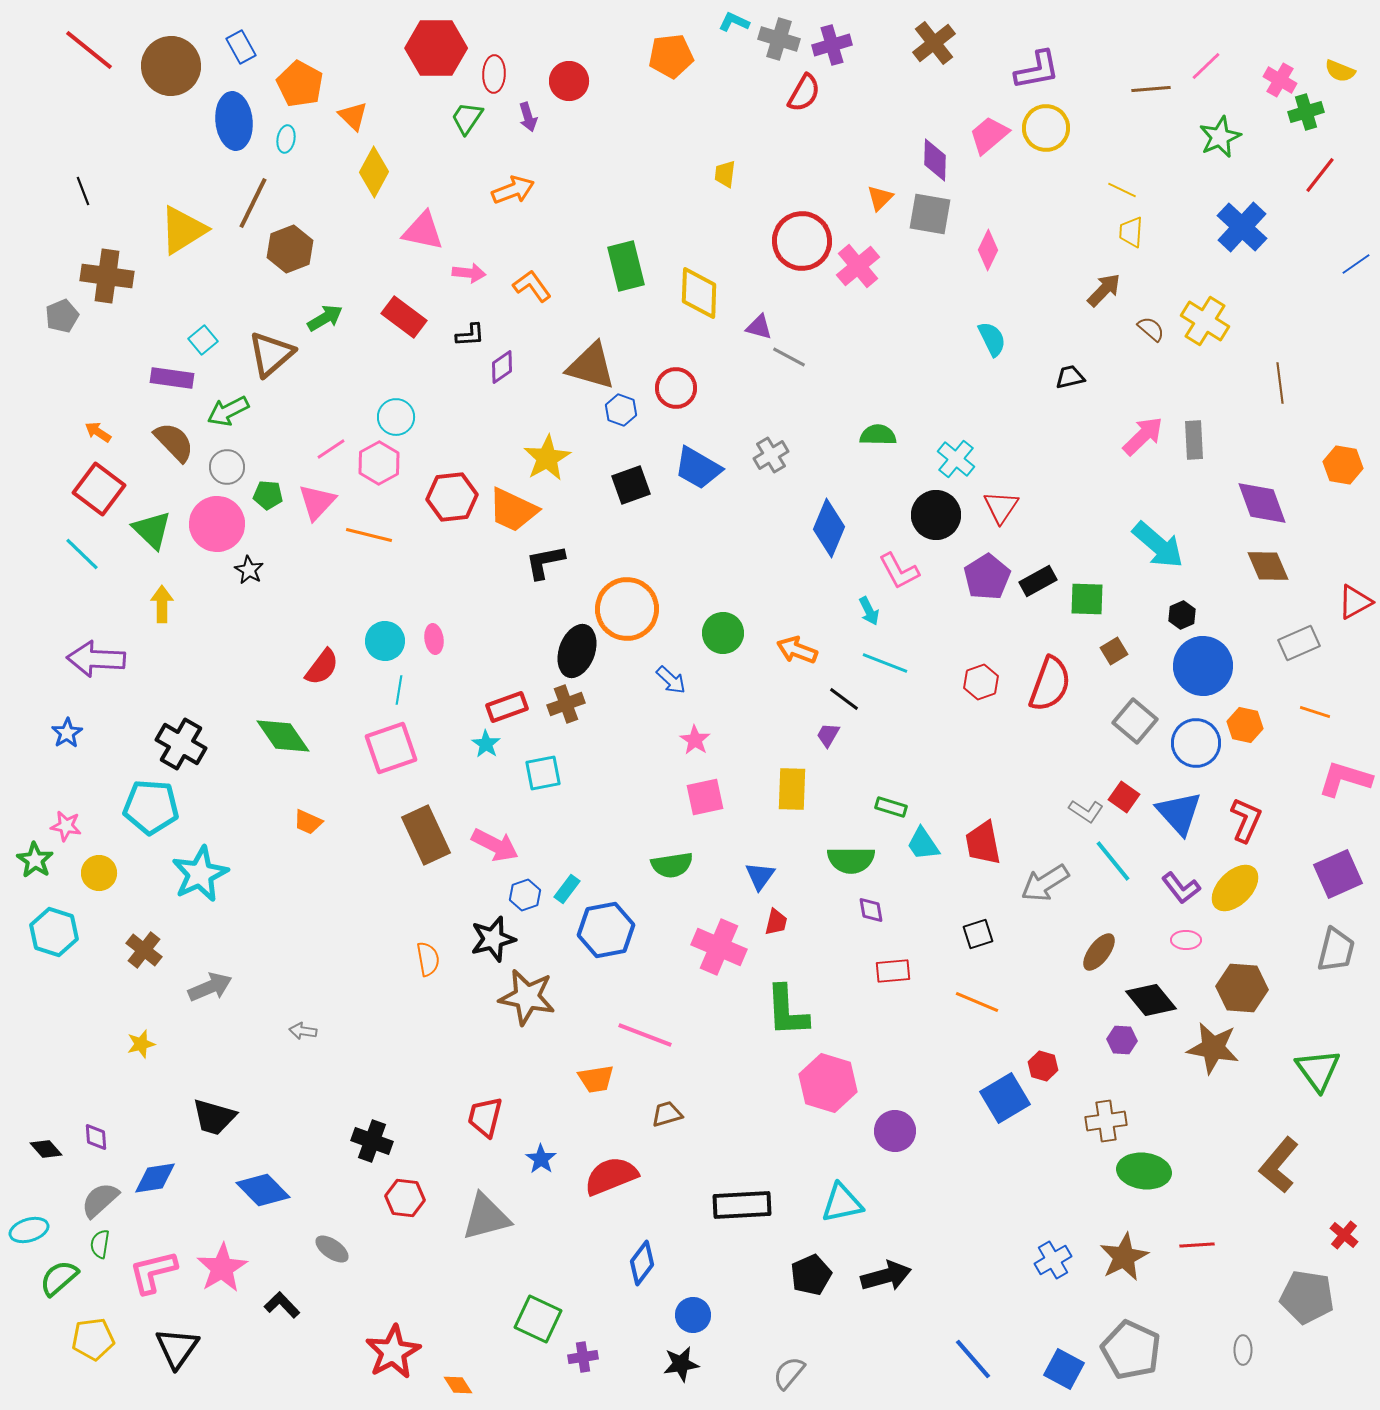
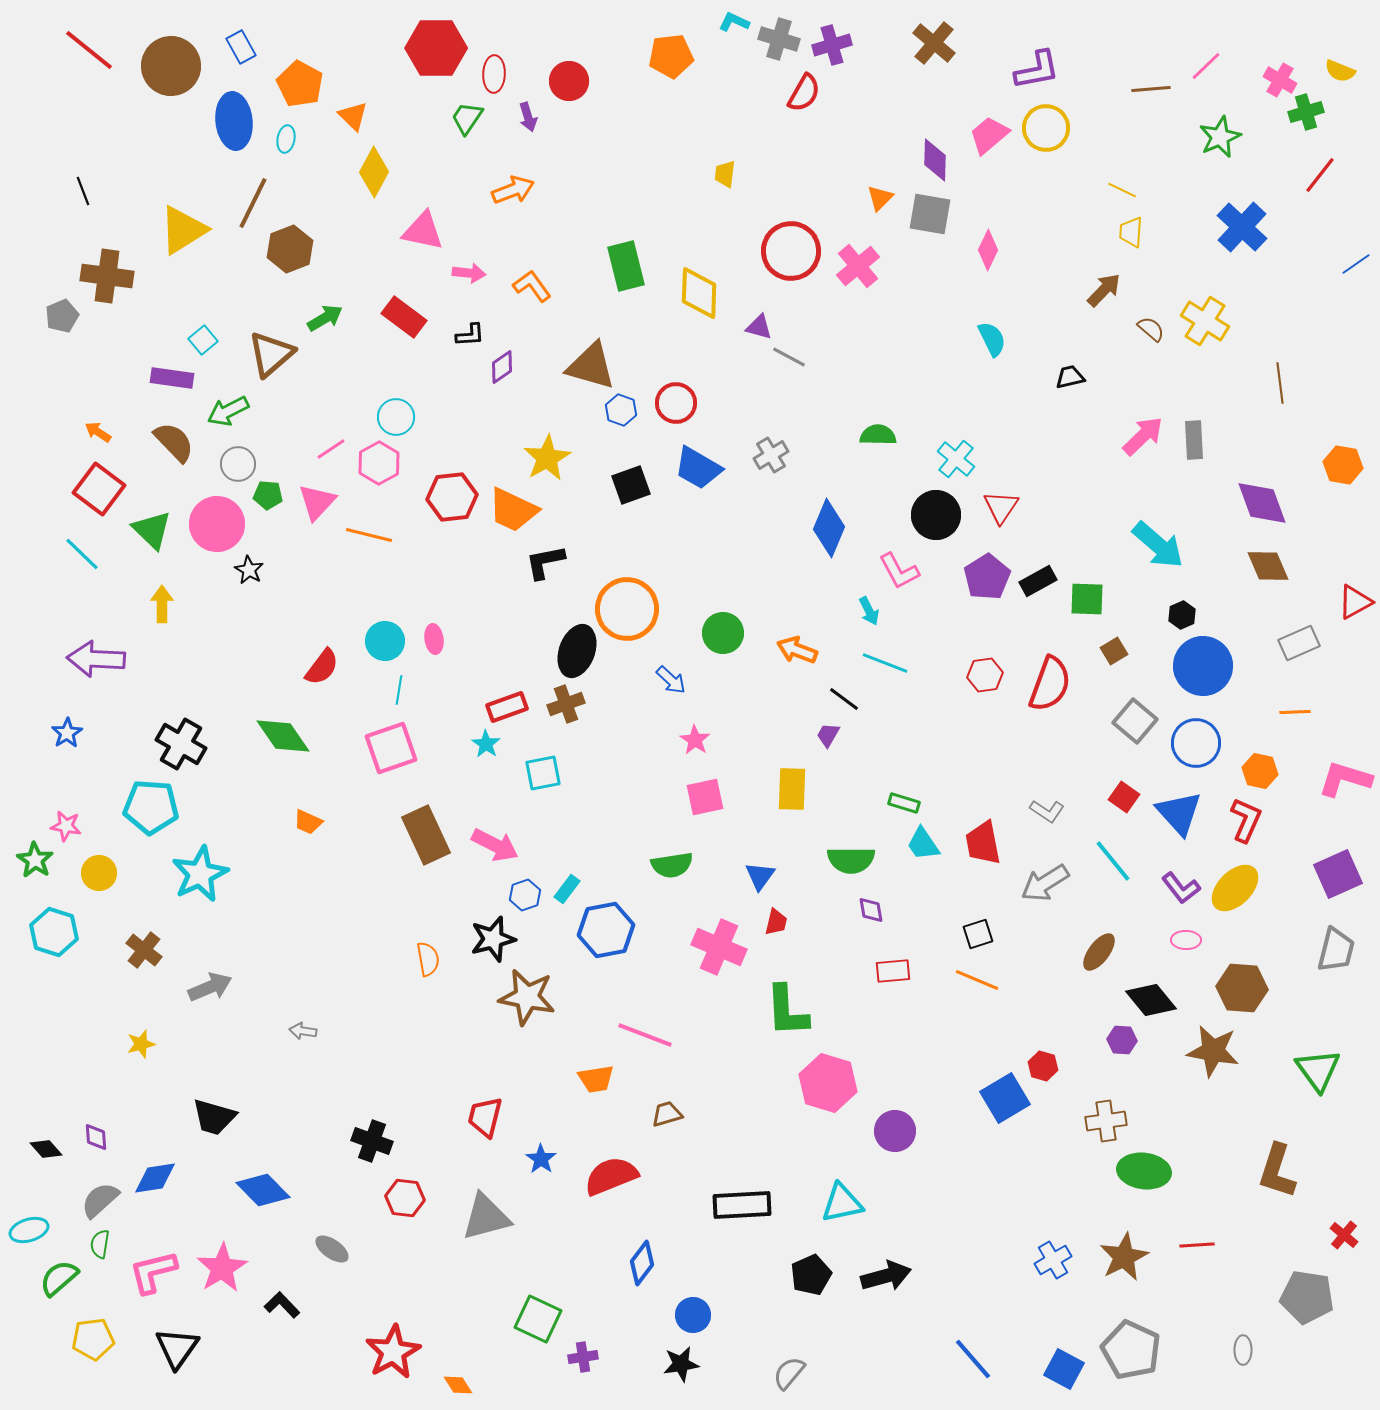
brown cross at (934, 43): rotated 12 degrees counterclockwise
red circle at (802, 241): moved 11 px left, 10 px down
red circle at (676, 388): moved 15 px down
gray circle at (227, 467): moved 11 px right, 3 px up
red hexagon at (981, 682): moved 4 px right, 7 px up; rotated 12 degrees clockwise
orange line at (1315, 712): moved 20 px left; rotated 20 degrees counterclockwise
orange hexagon at (1245, 725): moved 15 px right, 46 px down
green rectangle at (891, 807): moved 13 px right, 4 px up
gray L-shape at (1086, 811): moved 39 px left
orange line at (977, 1002): moved 22 px up
brown star at (1213, 1048): moved 3 px down
brown L-shape at (1279, 1165): moved 2 px left, 6 px down; rotated 22 degrees counterclockwise
